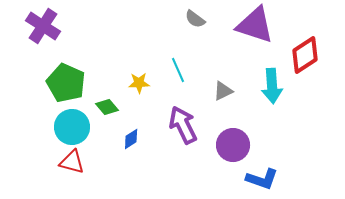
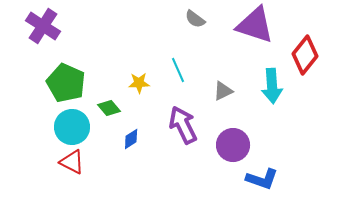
red diamond: rotated 18 degrees counterclockwise
green diamond: moved 2 px right, 1 px down
red triangle: rotated 12 degrees clockwise
